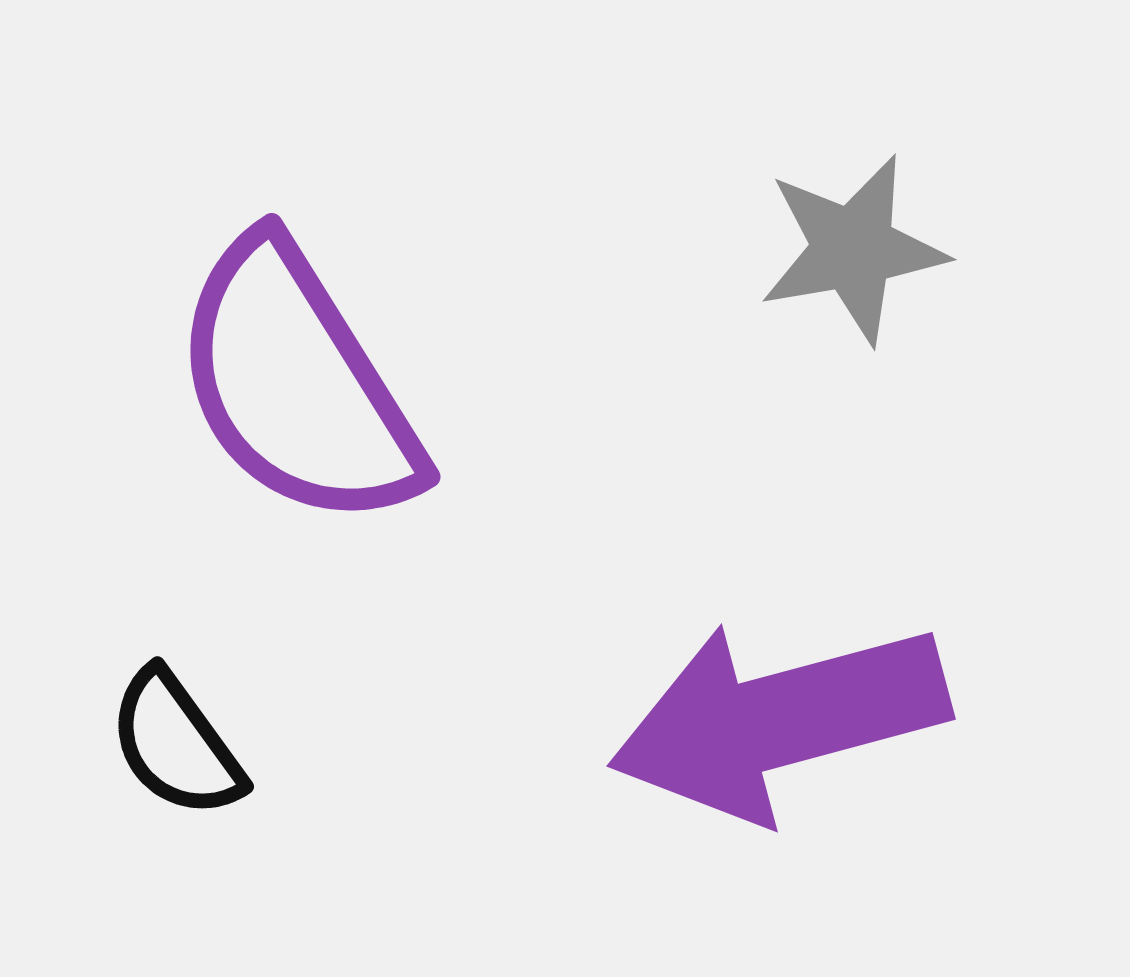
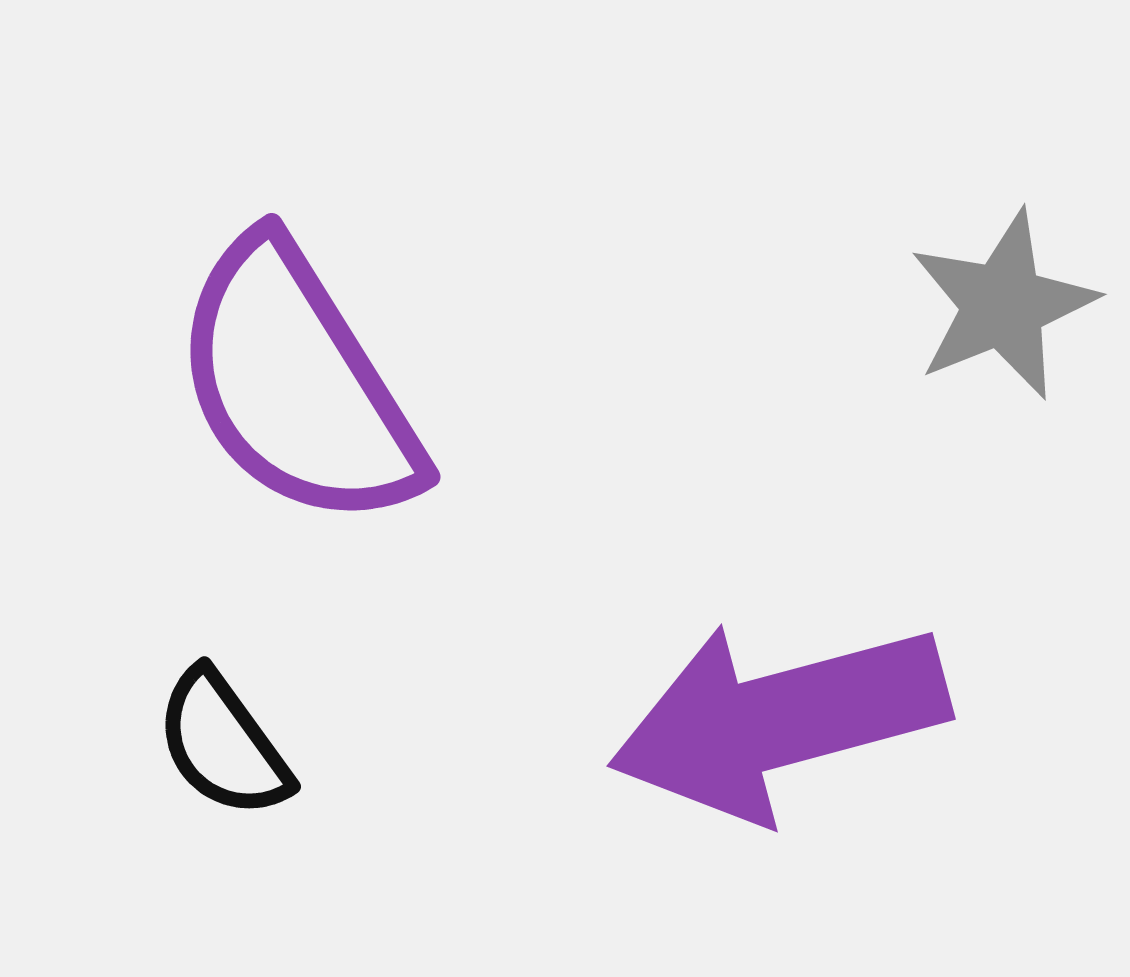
gray star: moved 150 px right, 56 px down; rotated 12 degrees counterclockwise
black semicircle: moved 47 px right
